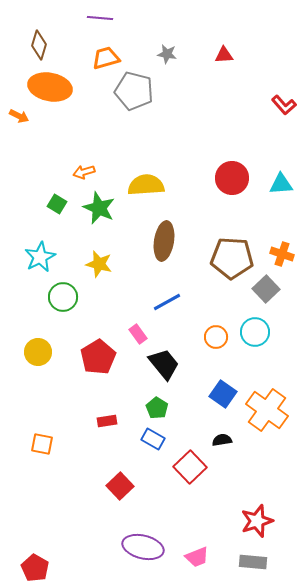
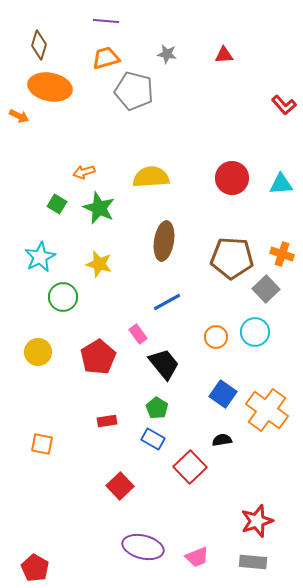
purple line at (100, 18): moved 6 px right, 3 px down
yellow semicircle at (146, 185): moved 5 px right, 8 px up
